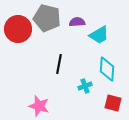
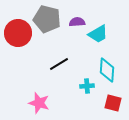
gray pentagon: moved 1 px down
red circle: moved 4 px down
cyan trapezoid: moved 1 px left, 1 px up
black line: rotated 48 degrees clockwise
cyan diamond: moved 1 px down
cyan cross: moved 2 px right; rotated 16 degrees clockwise
pink star: moved 3 px up
